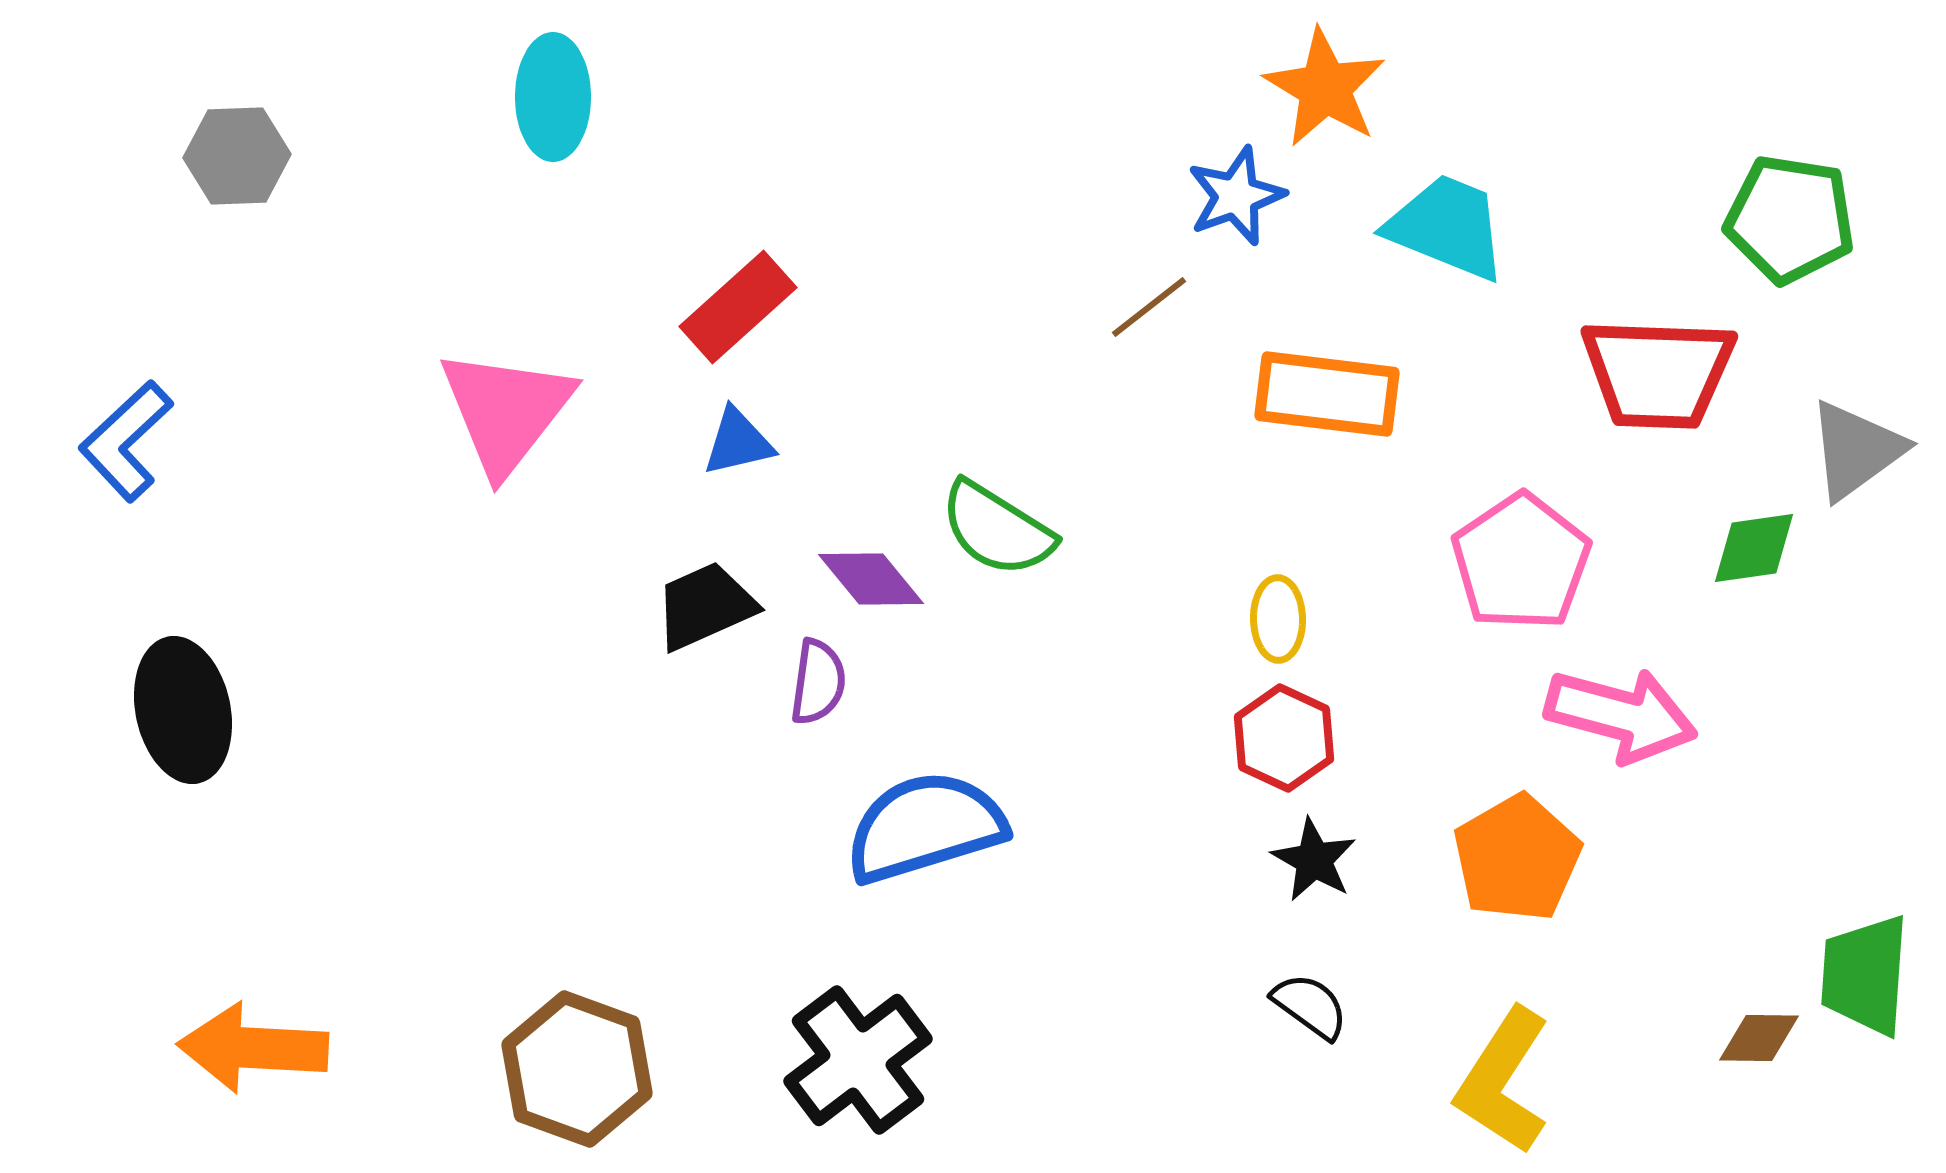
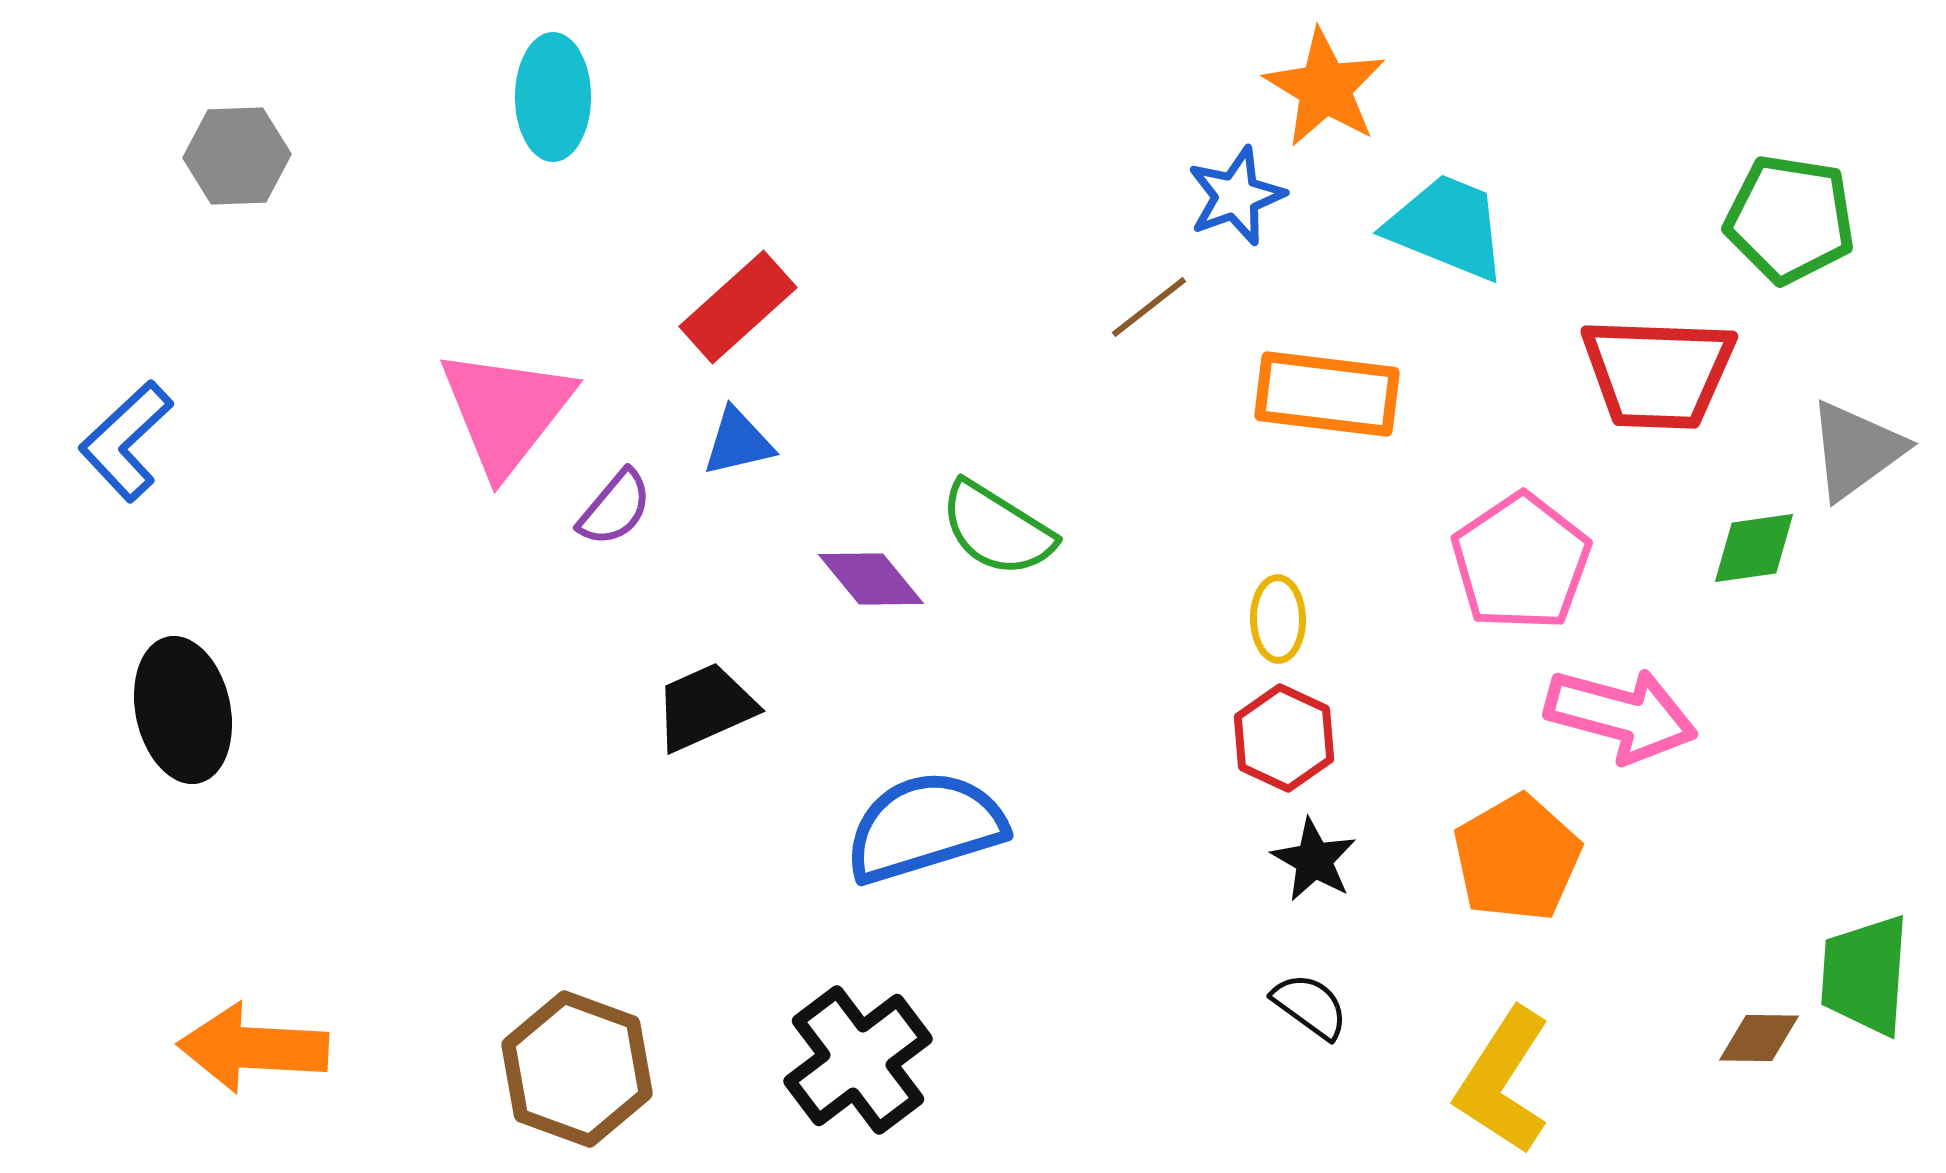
black trapezoid: moved 101 px down
purple semicircle: moved 203 px left, 174 px up; rotated 32 degrees clockwise
